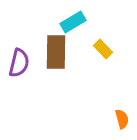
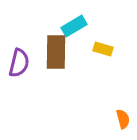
cyan rectangle: moved 1 px right, 4 px down
yellow rectangle: rotated 30 degrees counterclockwise
orange semicircle: moved 1 px right
